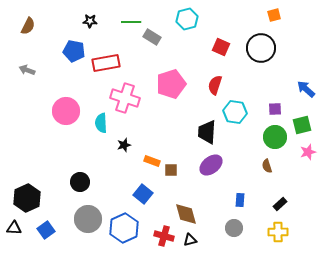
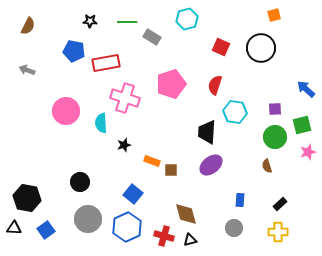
green line at (131, 22): moved 4 px left
blue square at (143, 194): moved 10 px left
black hexagon at (27, 198): rotated 24 degrees counterclockwise
blue hexagon at (124, 228): moved 3 px right, 1 px up
